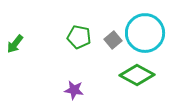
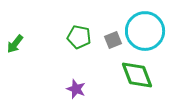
cyan circle: moved 2 px up
gray square: rotated 18 degrees clockwise
green diamond: rotated 40 degrees clockwise
purple star: moved 2 px right, 1 px up; rotated 12 degrees clockwise
